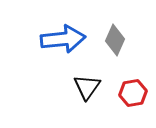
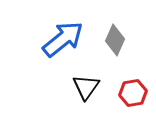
blue arrow: rotated 33 degrees counterclockwise
black triangle: moved 1 px left
